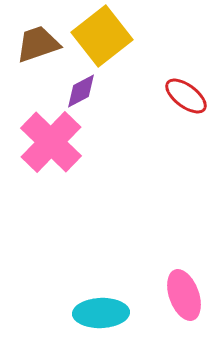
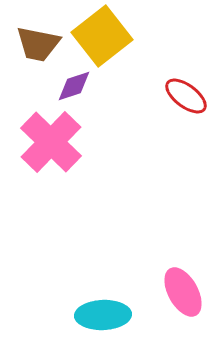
brown trapezoid: rotated 150 degrees counterclockwise
purple diamond: moved 7 px left, 5 px up; rotated 9 degrees clockwise
pink ellipse: moved 1 px left, 3 px up; rotated 9 degrees counterclockwise
cyan ellipse: moved 2 px right, 2 px down
